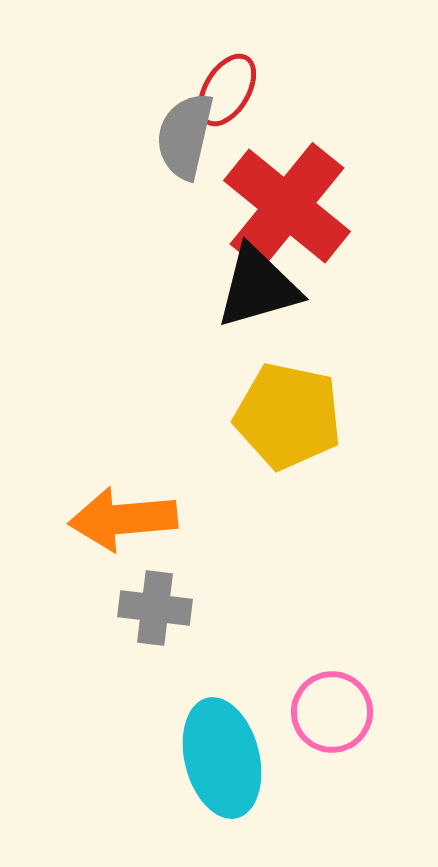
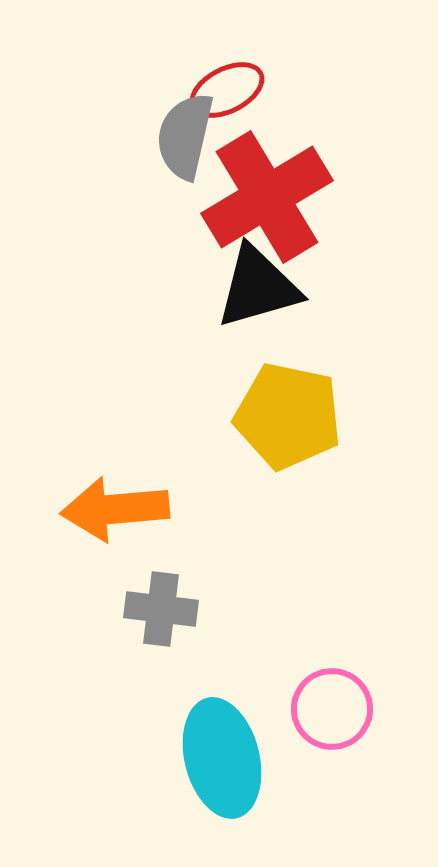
red ellipse: rotated 32 degrees clockwise
red cross: moved 20 px left, 9 px up; rotated 20 degrees clockwise
orange arrow: moved 8 px left, 10 px up
gray cross: moved 6 px right, 1 px down
pink circle: moved 3 px up
